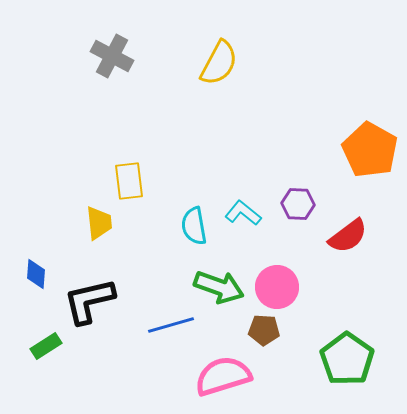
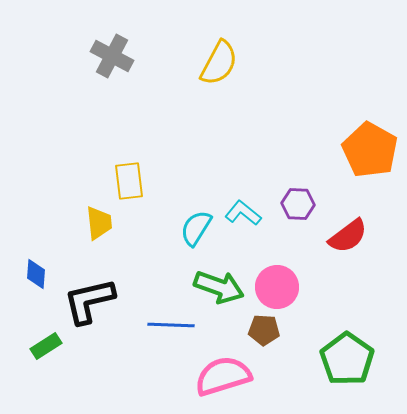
cyan semicircle: moved 2 px right, 2 px down; rotated 42 degrees clockwise
blue line: rotated 18 degrees clockwise
